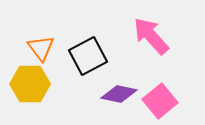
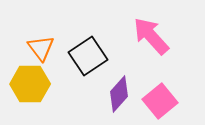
black square: rotated 6 degrees counterclockwise
purple diamond: rotated 60 degrees counterclockwise
